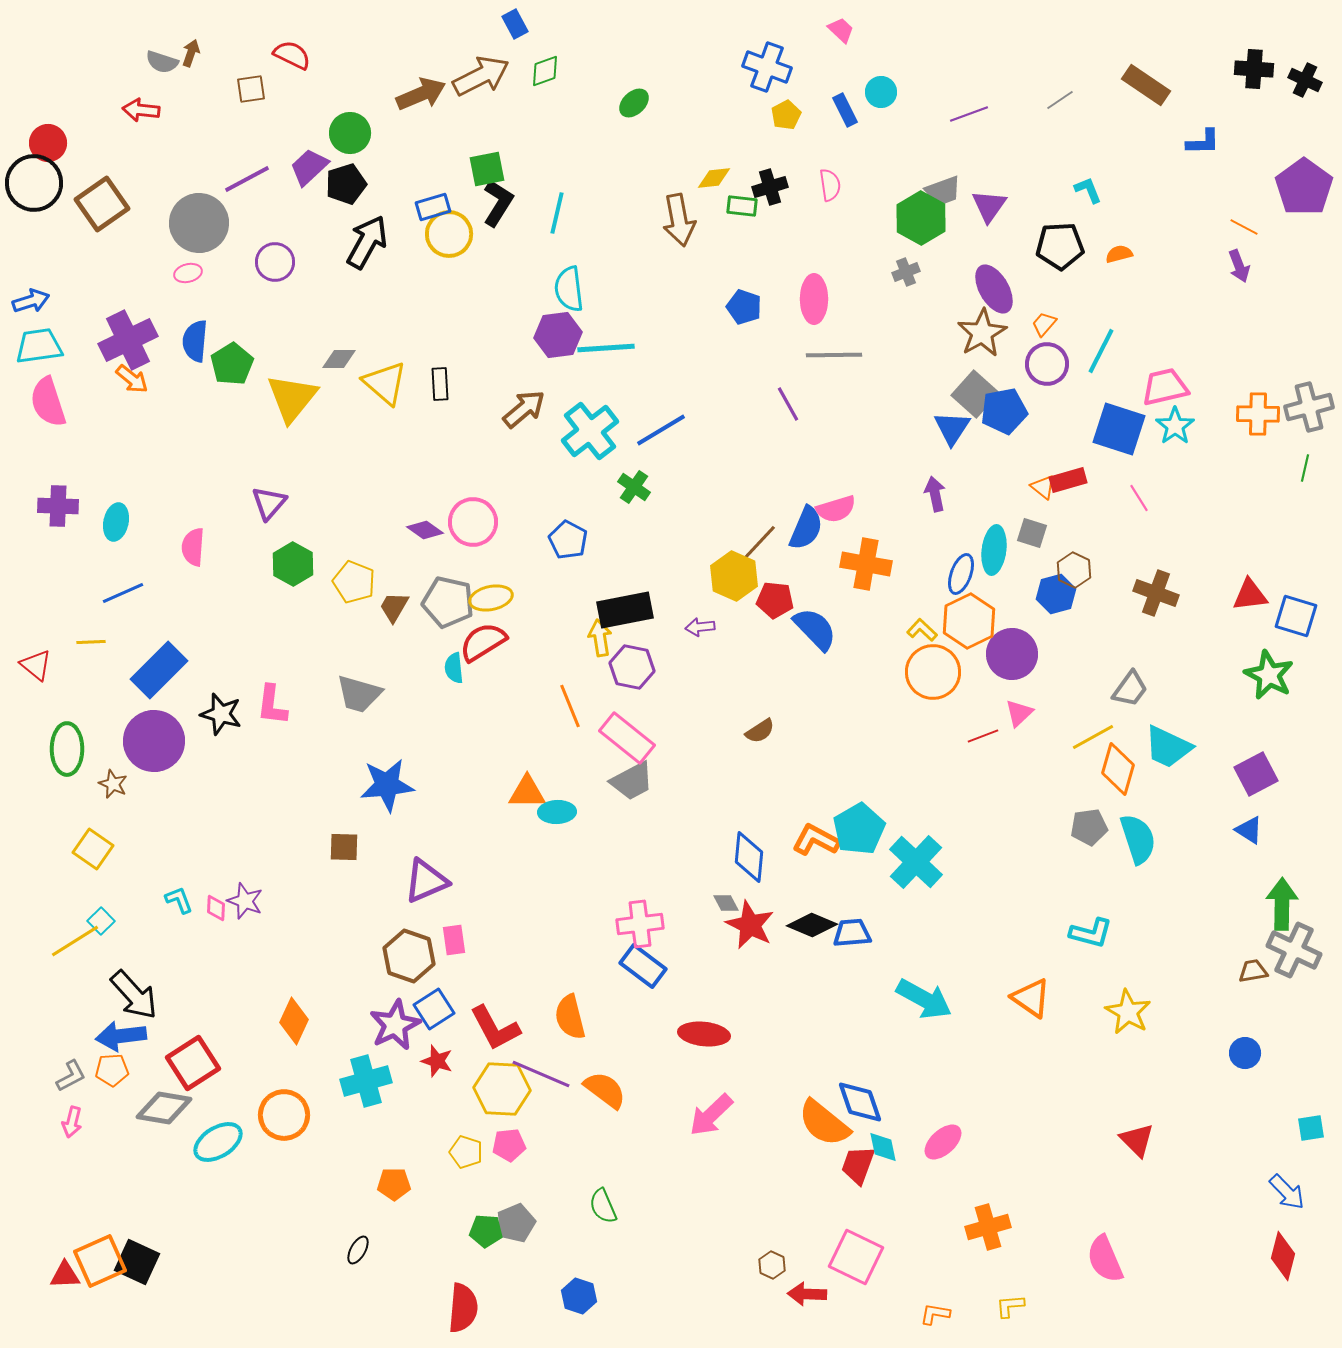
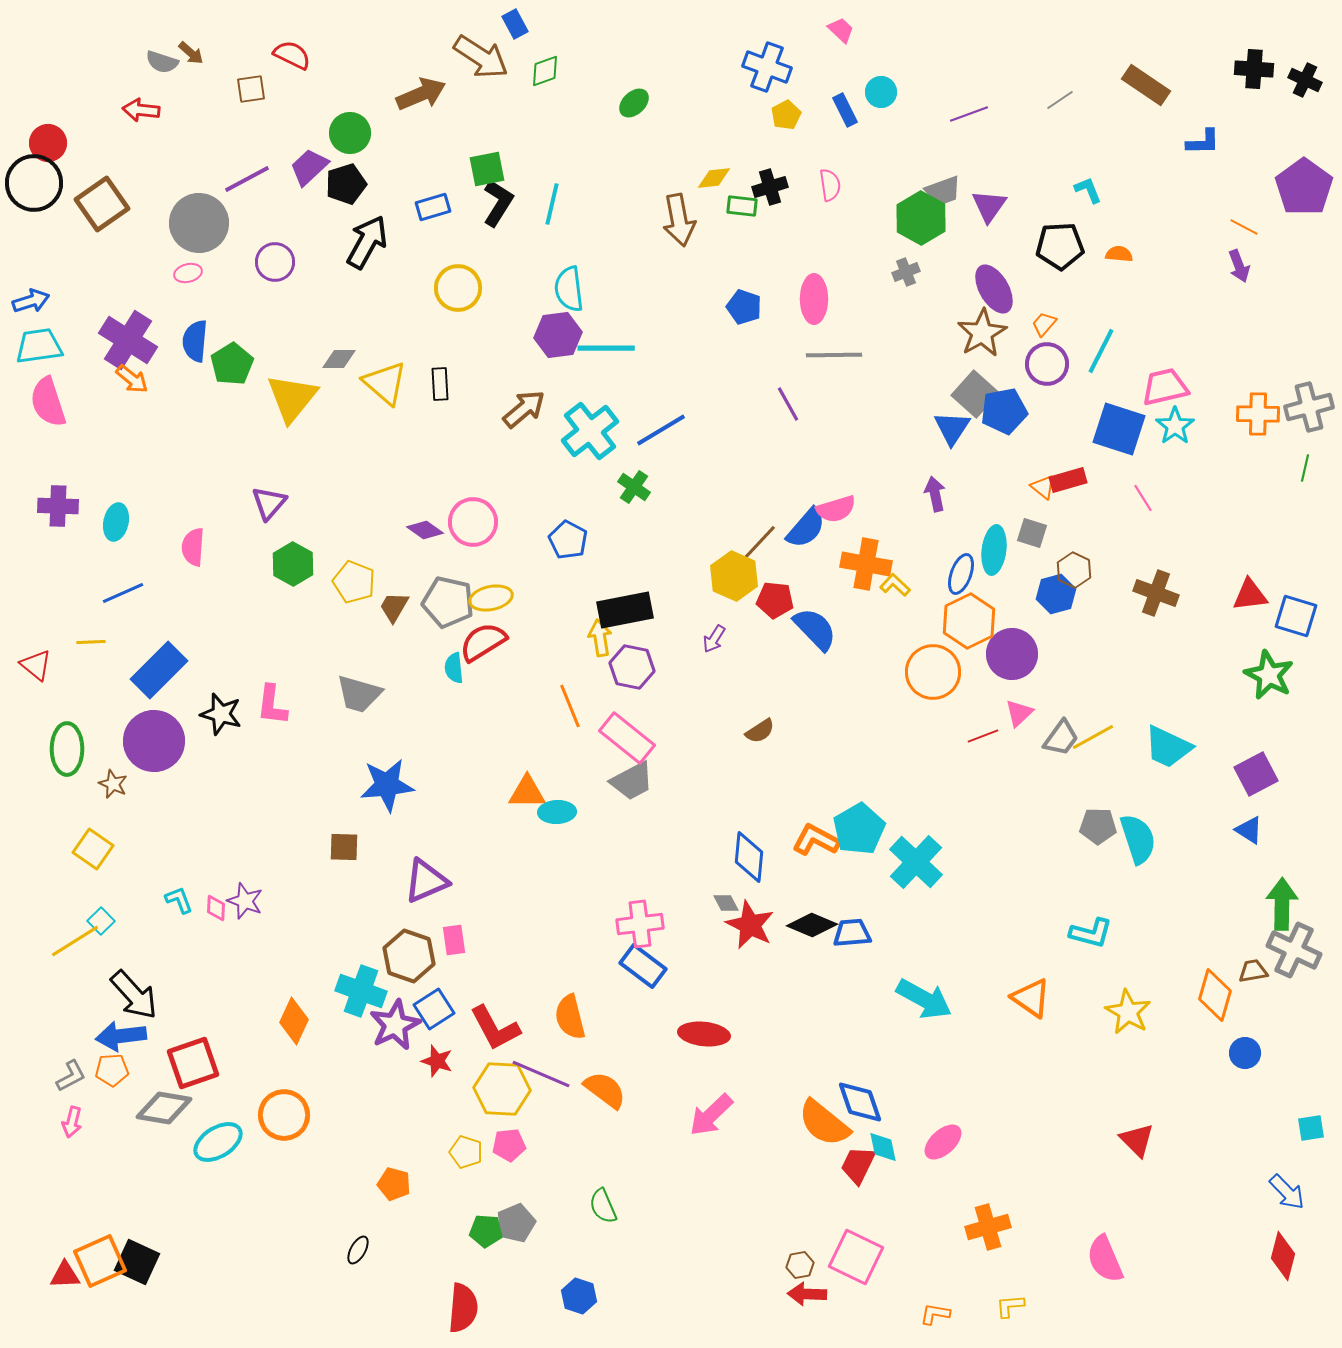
brown arrow at (191, 53): rotated 112 degrees clockwise
brown arrow at (481, 76): moved 19 px up; rotated 60 degrees clockwise
cyan line at (557, 213): moved 5 px left, 9 px up
yellow circle at (449, 234): moved 9 px right, 54 px down
orange semicircle at (1119, 254): rotated 20 degrees clockwise
purple cross at (128, 340): rotated 32 degrees counterclockwise
cyan line at (606, 348): rotated 4 degrees clockwise
pink line at (1139, 498): moved 4 px right
blue semicircle at (806, 528): rotated 18 degrees clockwise
purple arrow at (700, 627): moved 14 px right, 12 px down; rotated 52 degrees counterclockwise
yellow L-shape at (922, 630): moved 27 px left, 45 px up
gray trapezoid at (1130, 689): moved 69 px left, 49 px down
orange diamond at (1118, 769): moved 97 px right, 226 px down
gray pentagon at (1089, 827): moved 9 px right, 1 px up; rotated 9 degrees clockwise
red square at (193, 1063): rotated 14 degrees clockwise
cyan cross at (366, 1081): moved 5 px left, 90 px up; rotated 36 degrees clockwise
red trapezoid at (858, 1165): rotated 6 degrees clockwise
orange pentagon at (394, 1184): rotated 16 degrees clockwise
brown hexagon at (772, 1265): moved 28 px right; rotated 24 degrees clockwise
